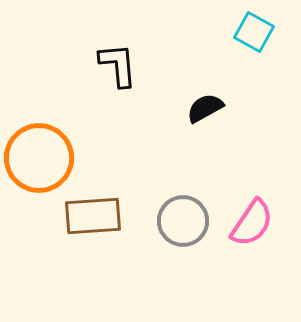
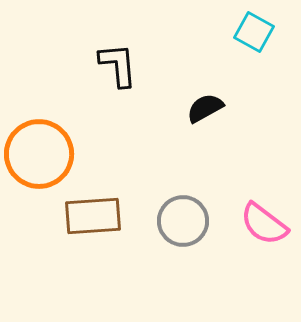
orange circle: moved 4 px up
pink semicircle: moved 12 px right, 1 px down; rotated 93 degrees clockwise
